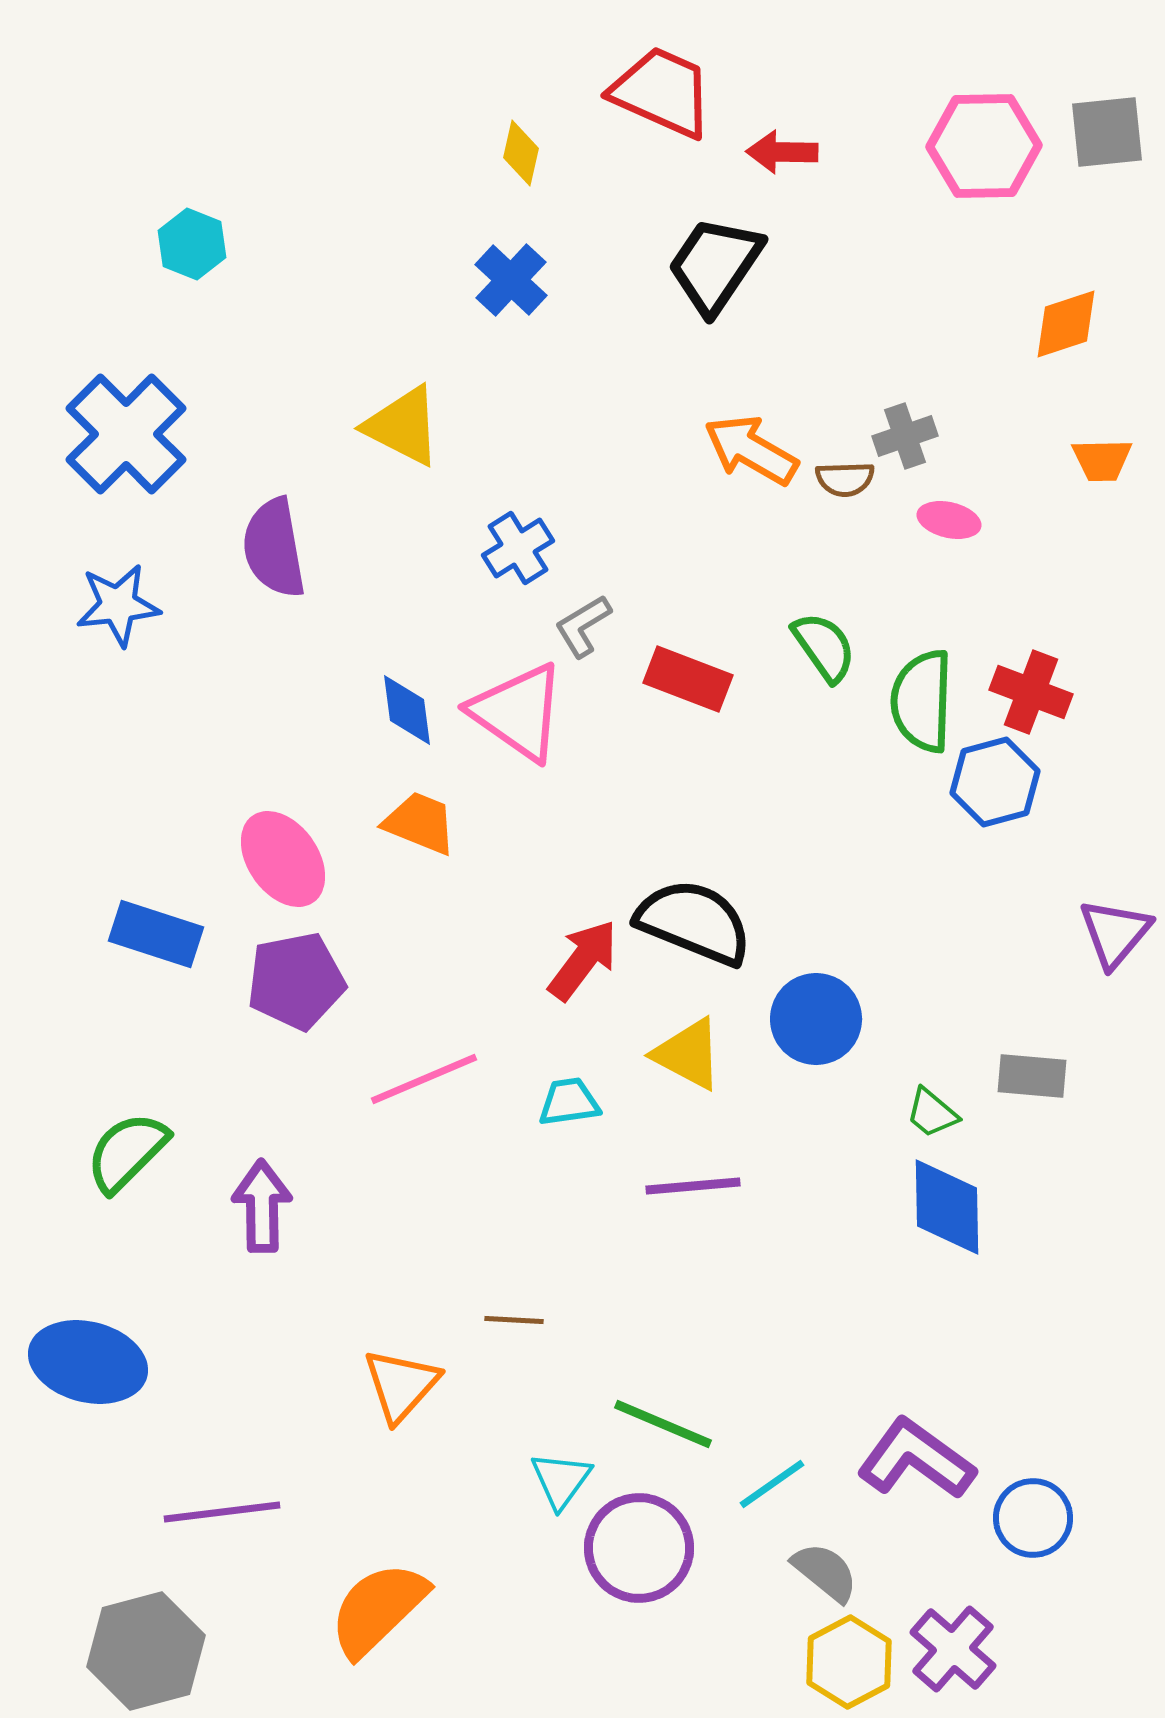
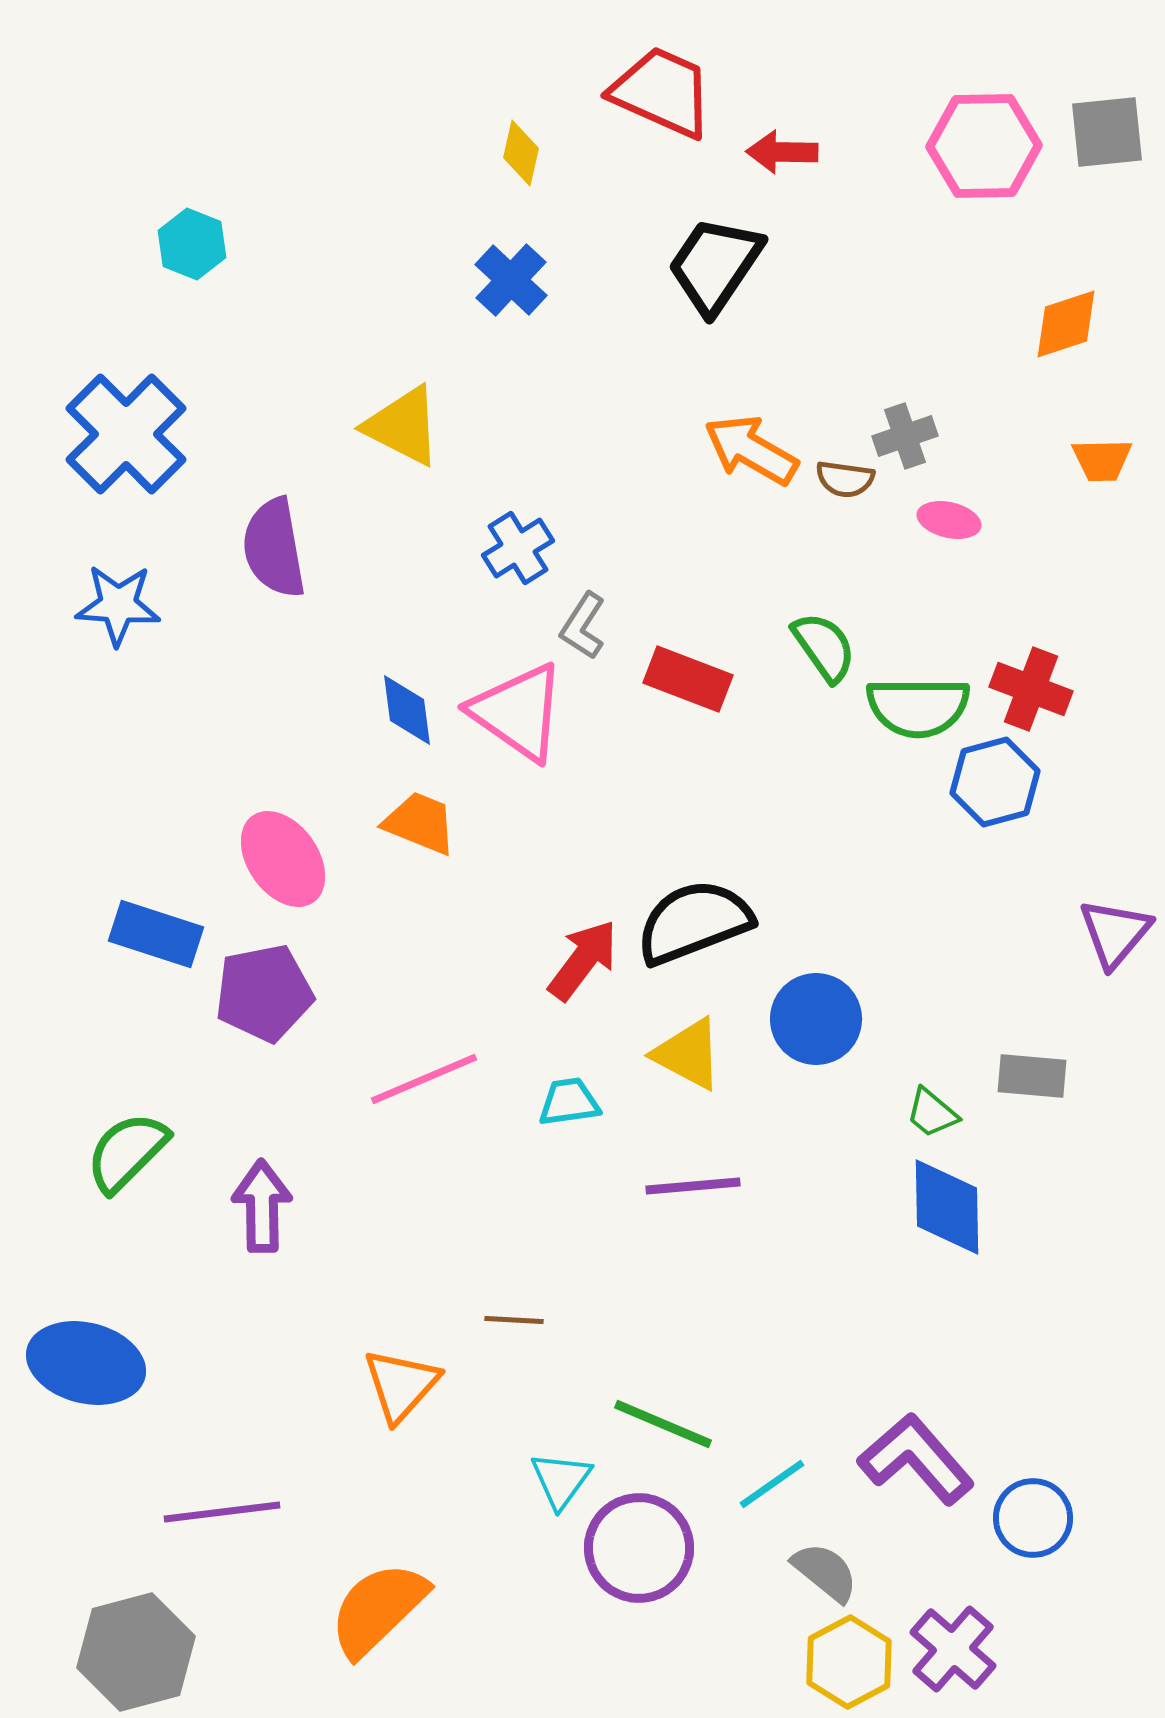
brown semicircle at (845, 479): rotated 10 degrees clockwise
blue star at (118, 605): rotated 10 degrees clockwise
gray L-shape at (583, 626): rotated 26 degrees counterclockwise
red cross at (1031, 692): moved 3 px up
green semicircle at (922, 701): moved 4 px left, 6 px down; rotated 92 degrees counterclockwise
black semicircle at (694, 922): rotated 43 degrees counterclockwise
purple pentagon at (296, 981): moved 32 px left, 12 px down
blue ellipse at (88, 1362): moved 2 px left, 1 px down
purple L-shape at (916, 1459): rotated 13 degrees clockwise
gray hexagon at (146, 1651): moved 10 px left, 1 px down
